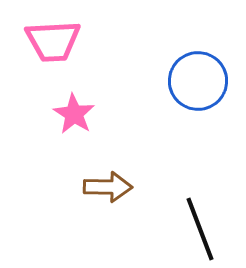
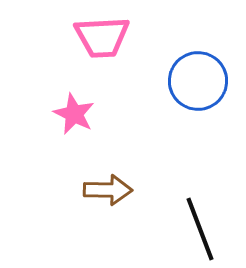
pink trapezoid: moved 49 px right, 4 px up
pink star: rotated 6 degrees counterclockwise
brown arrow: moved 3 px down
